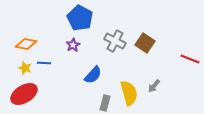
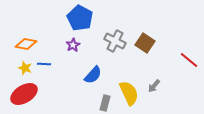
red line: moved 1 px left, 1 px down; rotated 18 degrees clockwise
blue line: moved 1 px down
yellow semicircle: rotated 10 degrees counterclockwise
